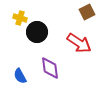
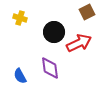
black circle: moved 17 px right
red arrow: rotated 60 degrees counterclockwise
